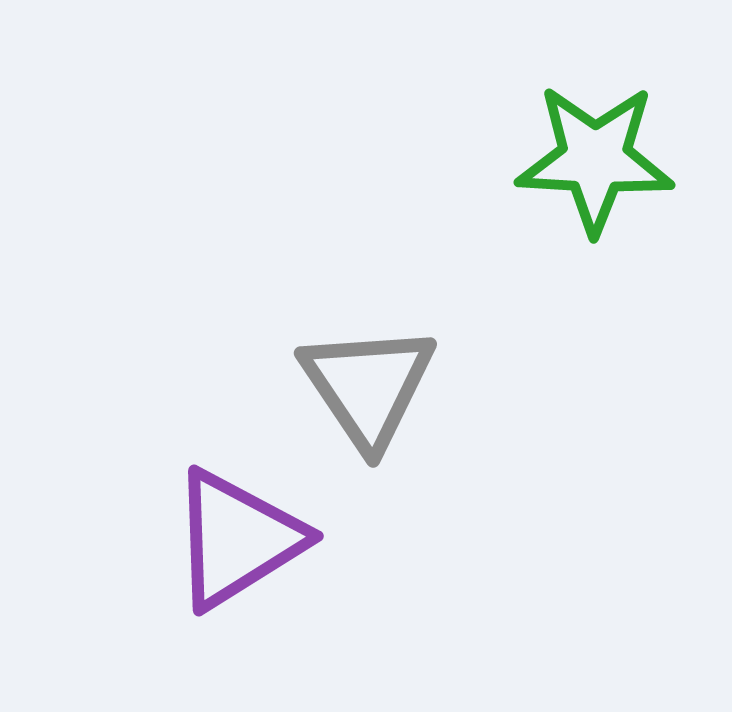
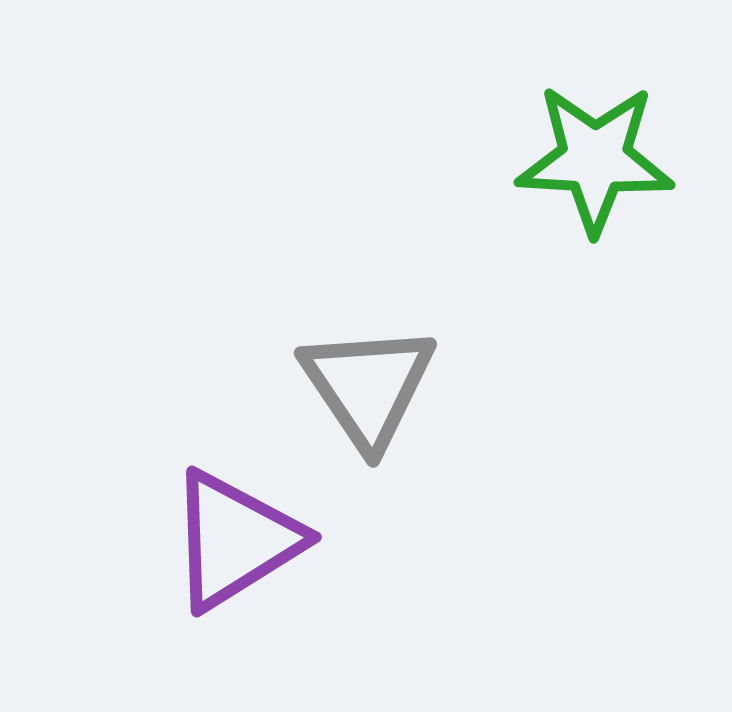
purple triangle: moved 2 px left, 1 px down
